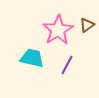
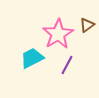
pink star: moved 4 px down
cyan trapezoid: rotated 40 degrees counterclockwise
